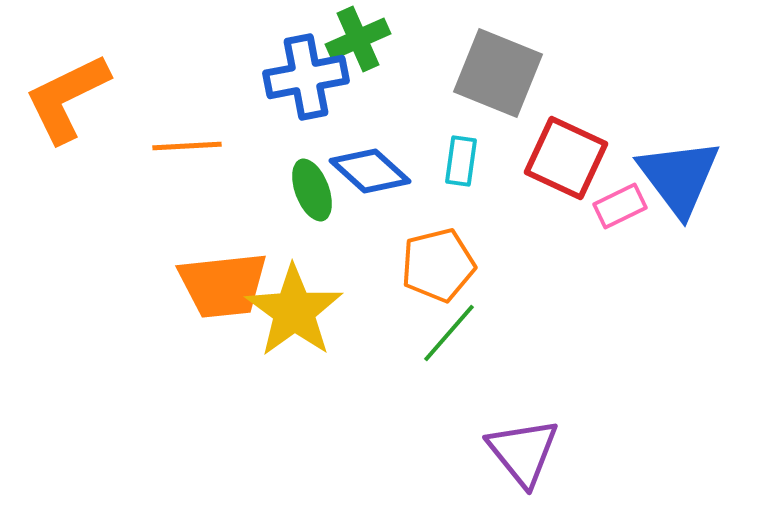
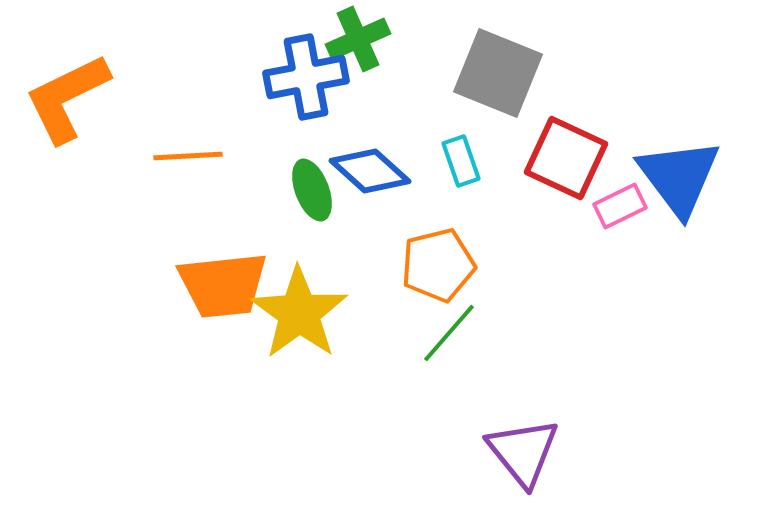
orange line: moved 1 px right, 10 px down
cyan rectangle: rotated 27 degrees counterclockwise
yellow star: moved 5 px right, 2 px down
